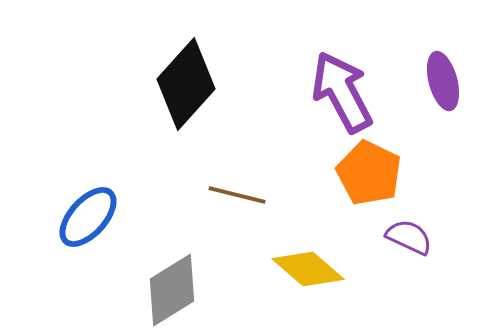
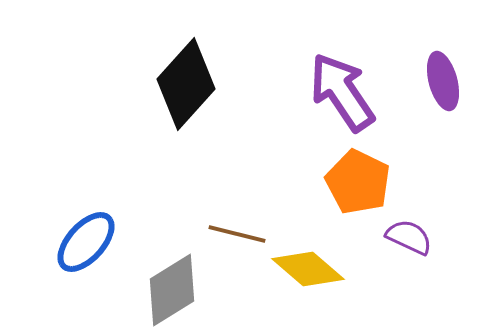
purple arrow: rotated 6 degrees counterclockwise
orange pentagon: moved 11 px left, 9 px down
brown line: moved 39 px down
blue ellipse: moved 2 px left, 25 px down
